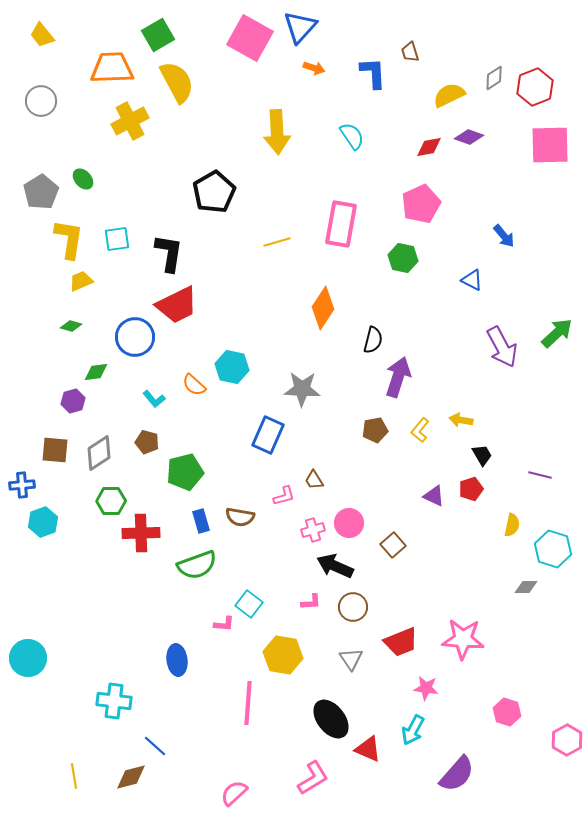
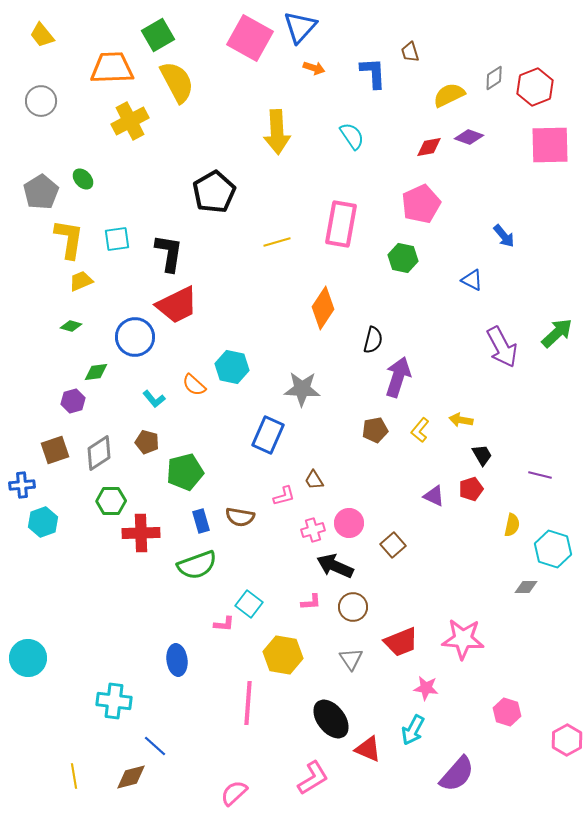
brown square at (55, 450): rotated 24 degrees counterclockwise
